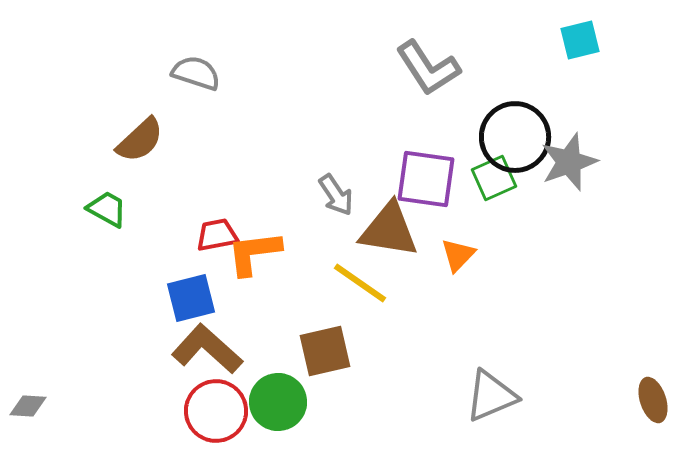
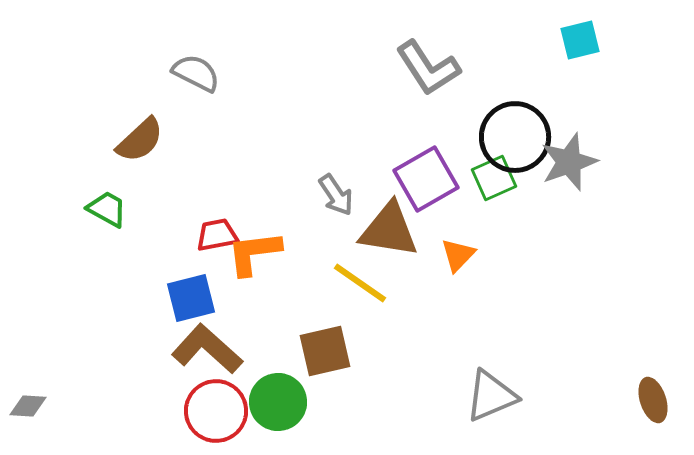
gray semicircle: rotated 9 degrees clockwise
purple square: rotated 38 degrees counterclockwise
